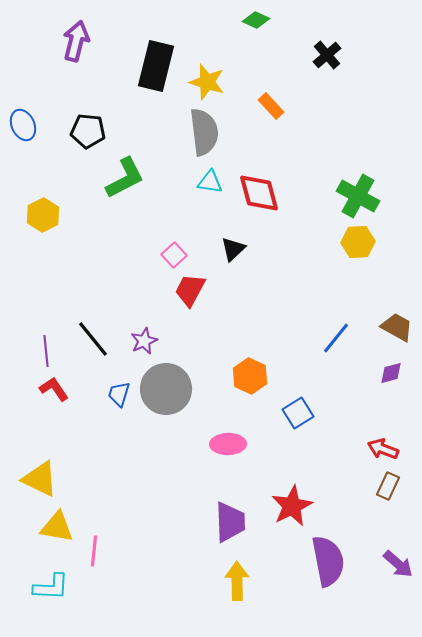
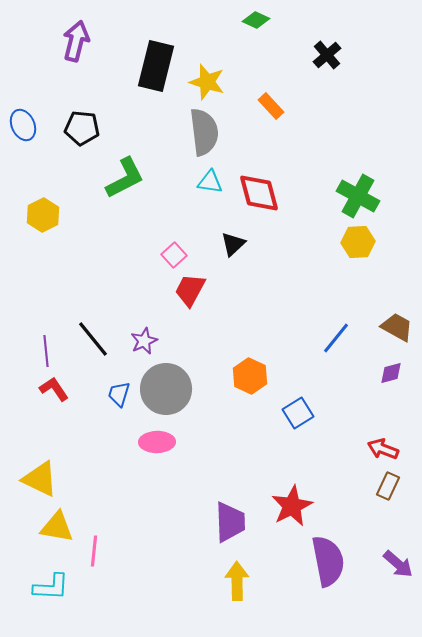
black pentagon at (88, 131): moved 6 px left, 3 px up
black triangle at (233, 249): moved 5 px up
pink ellipse at (228, 444): moved 71 px left, 2 px up
